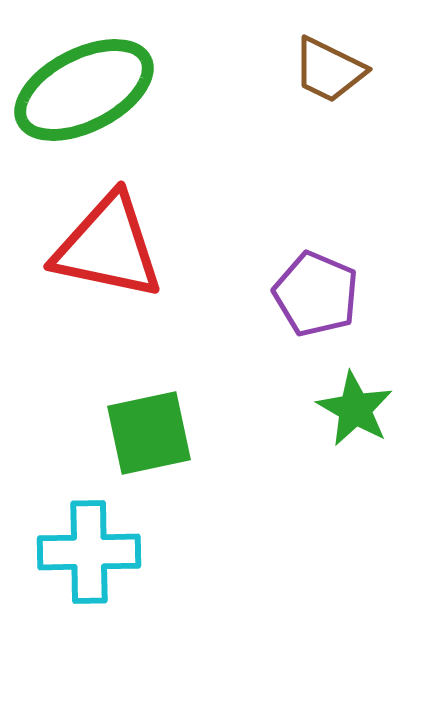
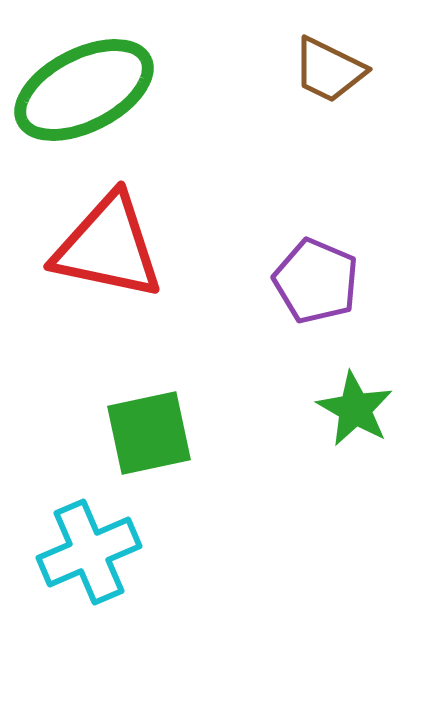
purple pentagon: moved 13 px up
cyan cross: rotated 22 degrees counterclockwise
